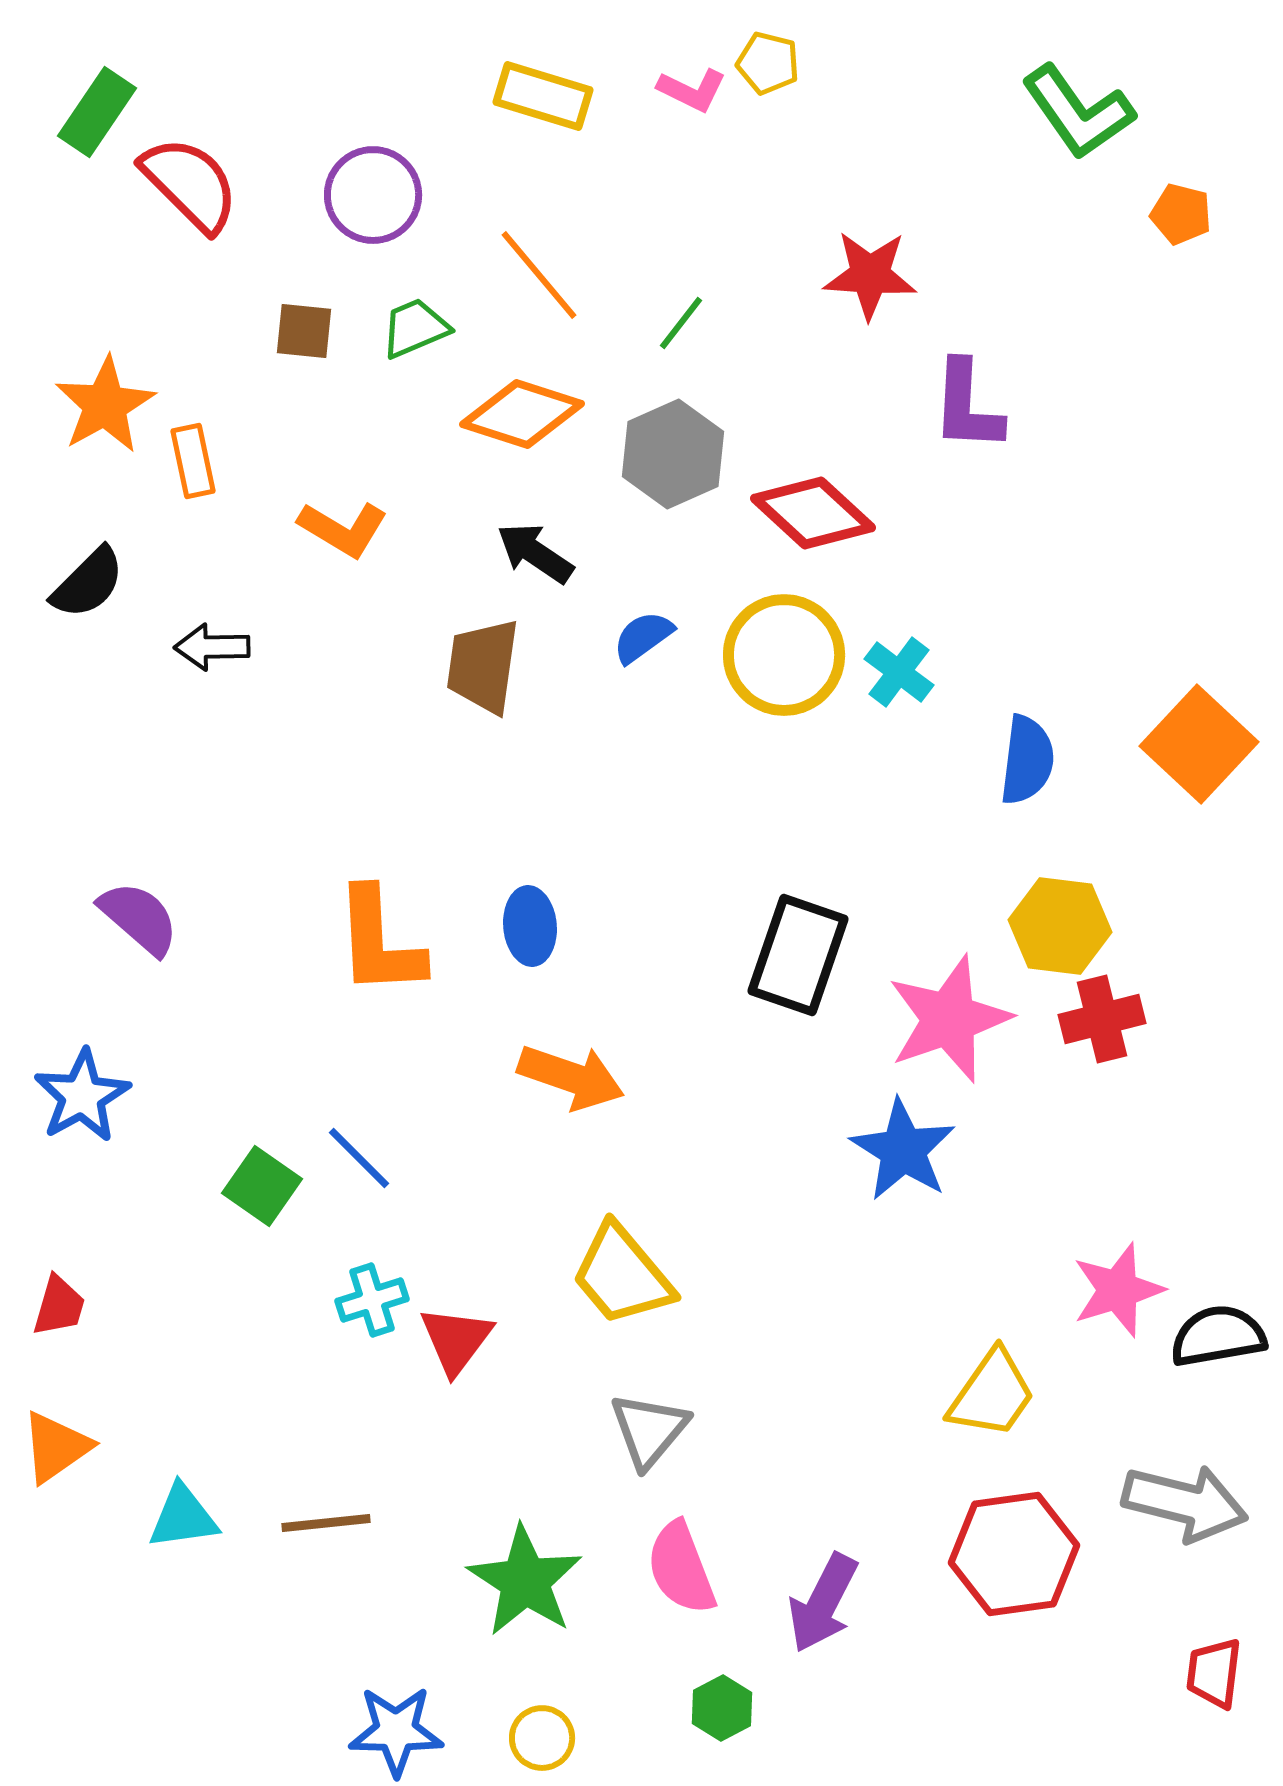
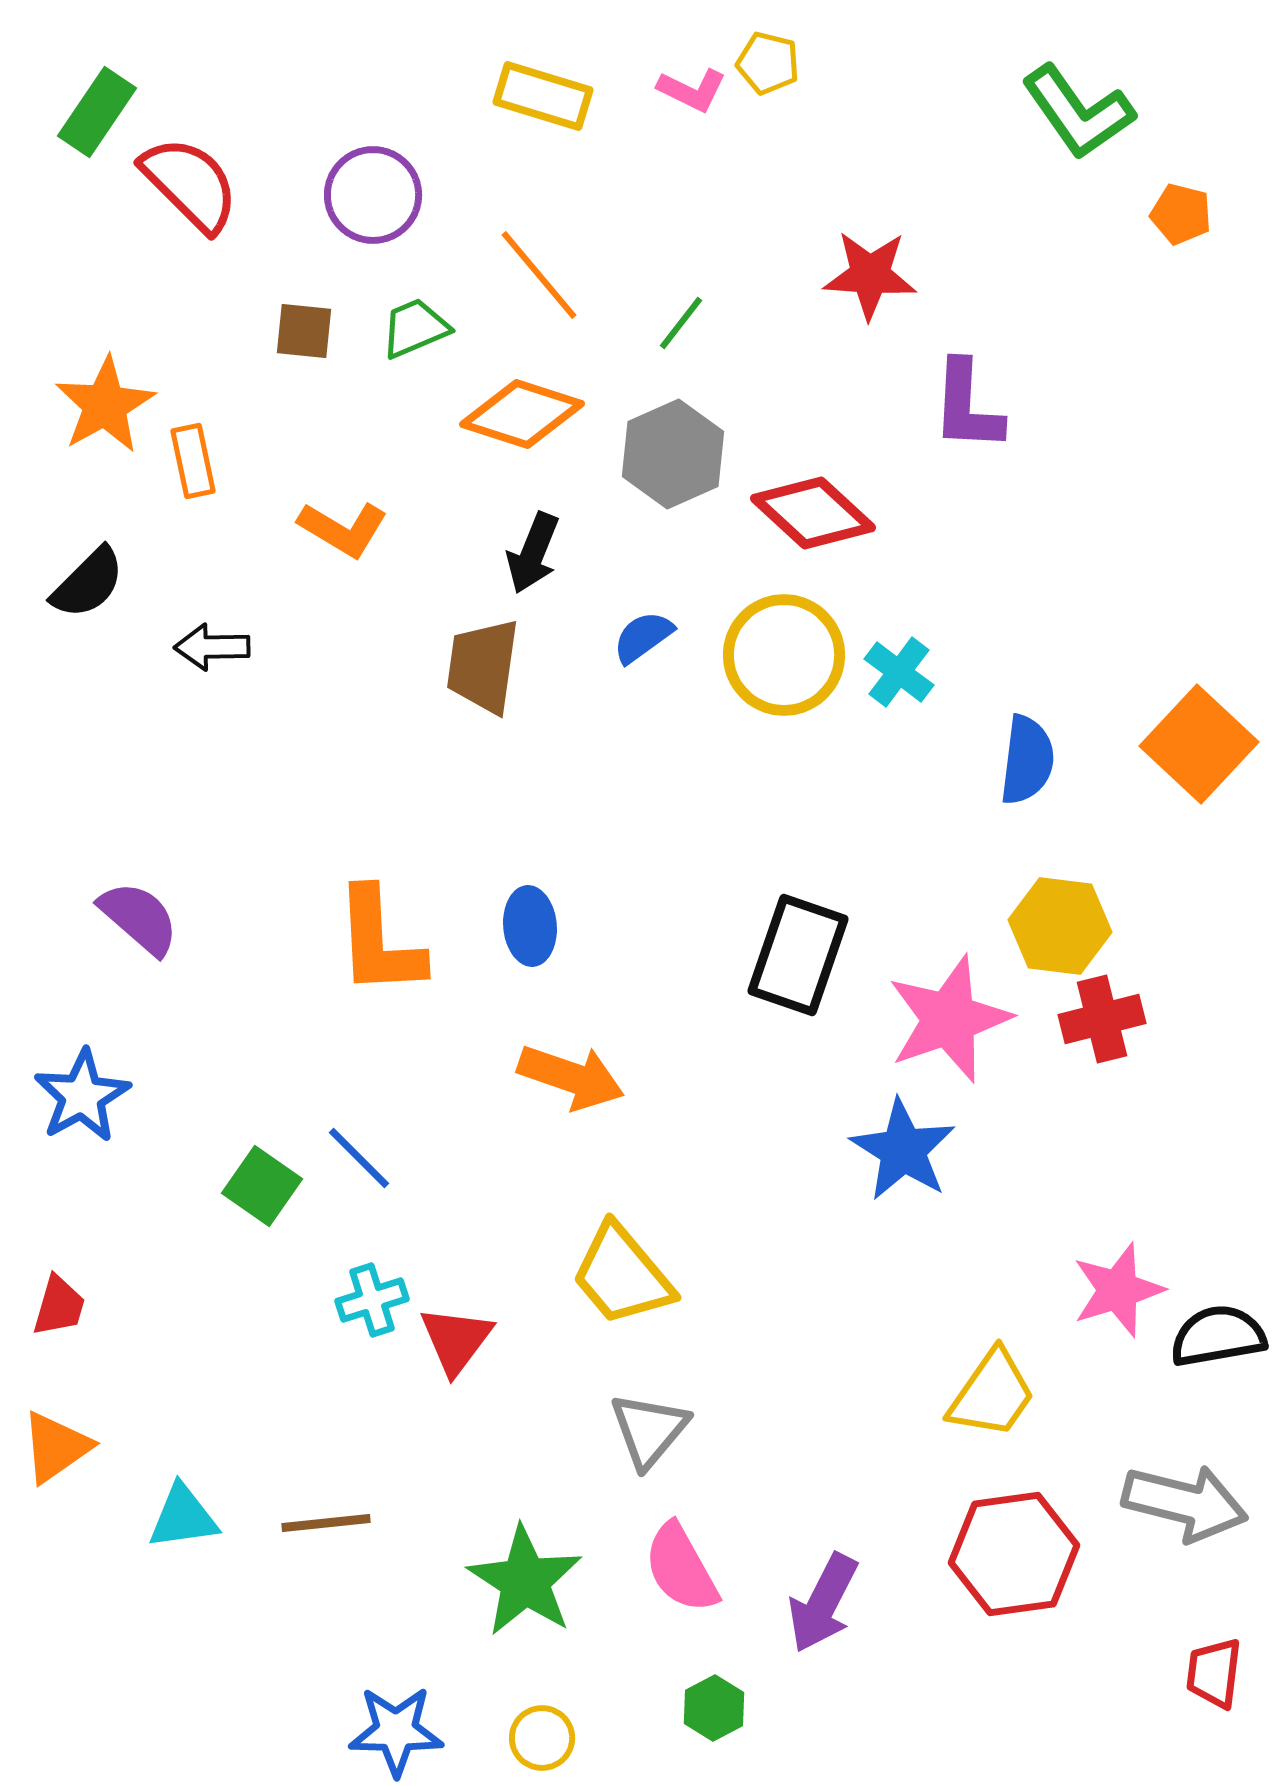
black arrow at (535, 553): moved 2 px left; rotated 102 degrees counterclockwise
pink semicircle at (681, 1568): rotated 8 degrees counterclockwise
green hexagon at (722, 1708): moved 8 px left
